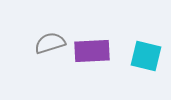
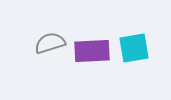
cyan square: moved 12 px left, 8 px up; rotated 24 degrees counterclockwise
